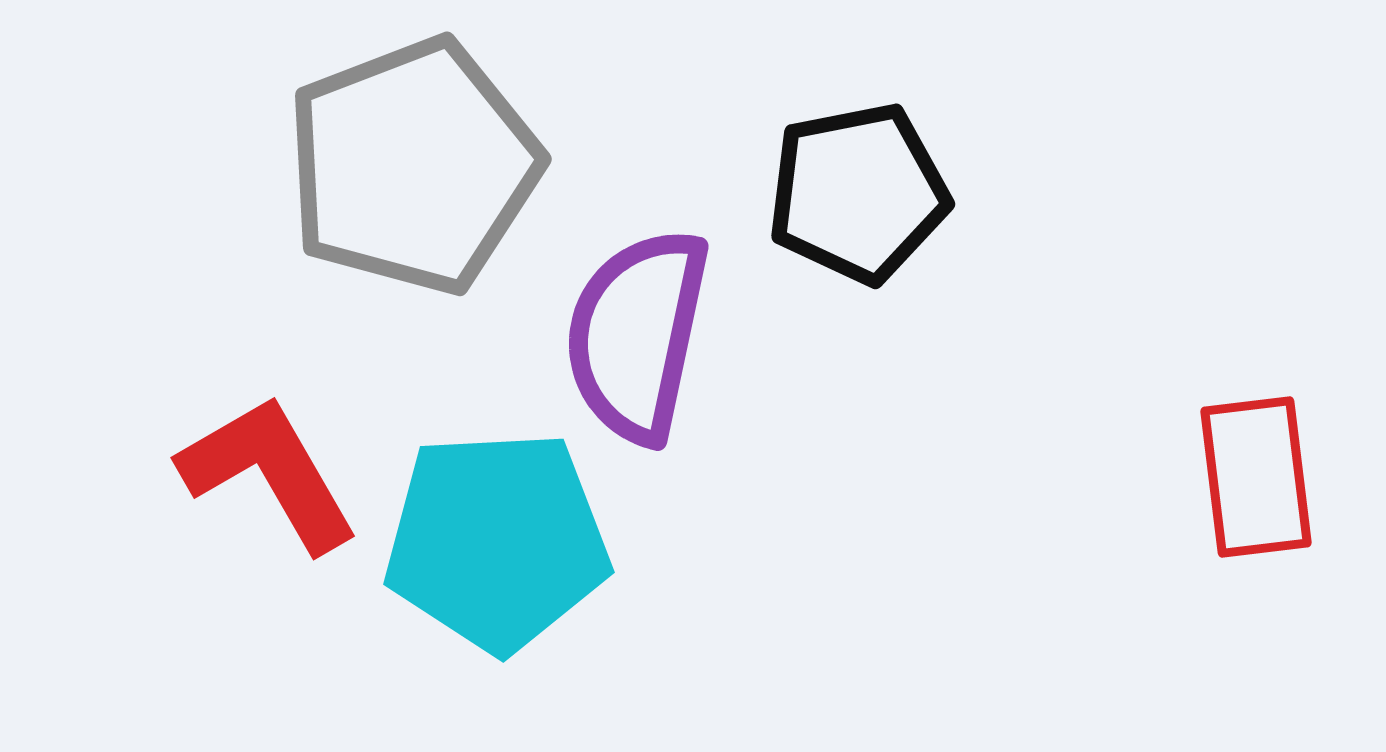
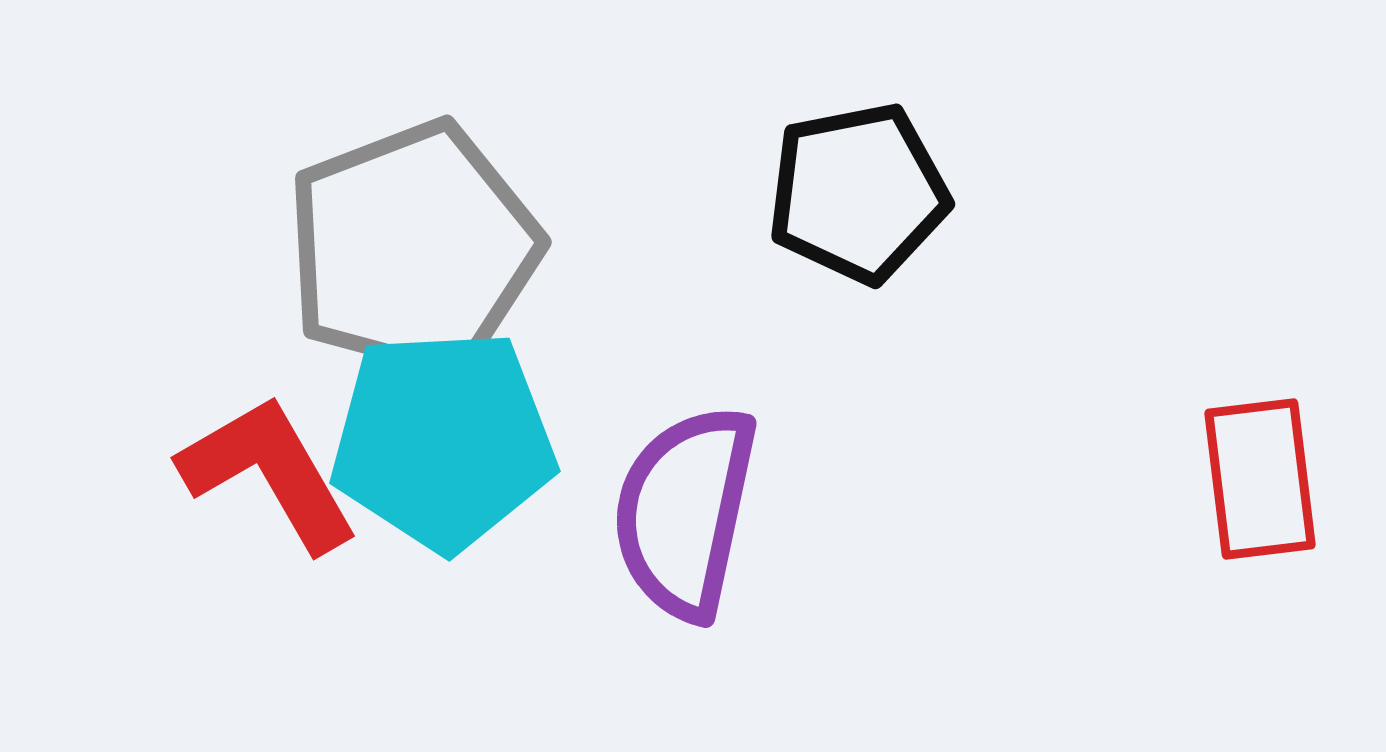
gray pentagon: moved 83 px down
purple semicircle: moved 48 px right, 177 px down
red rectangle: moved 4 px right, 2 px down
cyan pentagon: moved 54 px left, 101 px up
